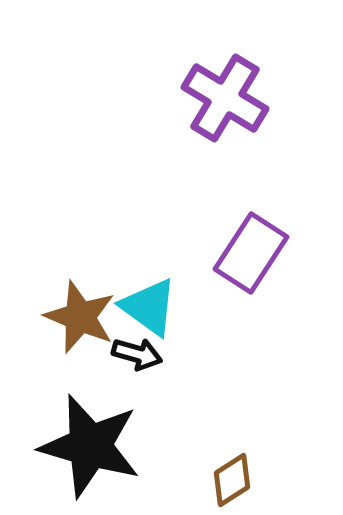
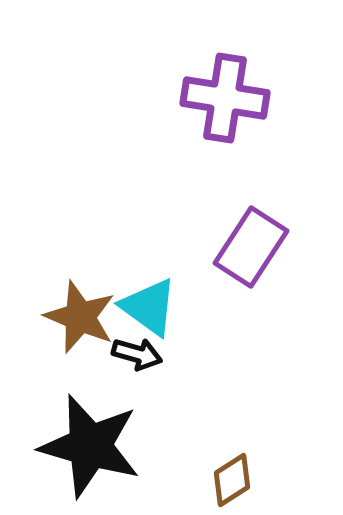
purple cross: rotated 22 degrees counterclockwise
purple rectangle: moved 6 px up
